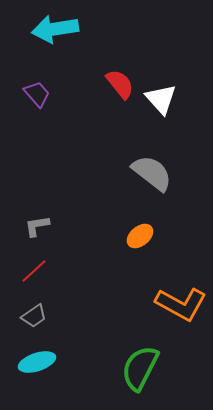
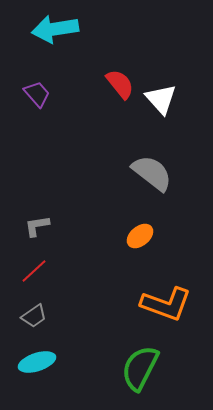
orange L-shape: moved 15 px left; rotated 9 degrees counterclockwise
